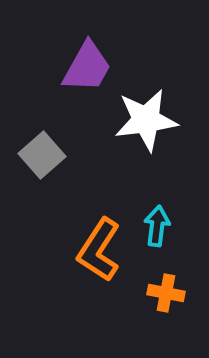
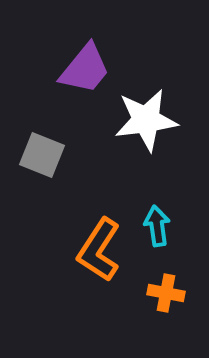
purple trapezoid: moved 2 px left, 2 px down; rotated 10 degrees clockwise
gray square: rotated 27 degrees counterclockwise
cyan arrow: rotated 15 degrees counterclockwise
